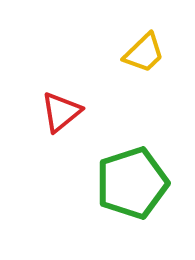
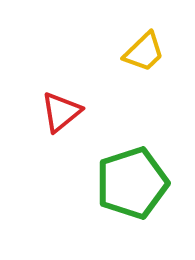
yellow trapezoid: moved 1 px up
